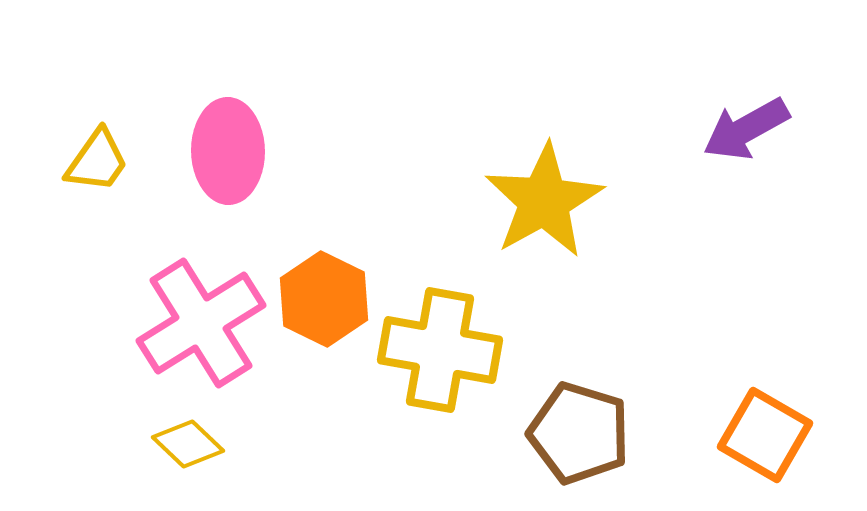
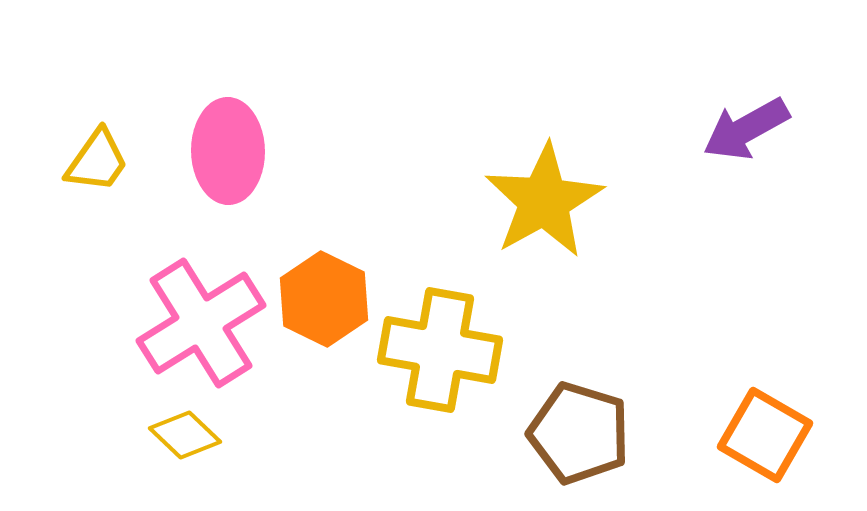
yellow diamond: moved 3 px left, 9 px up
